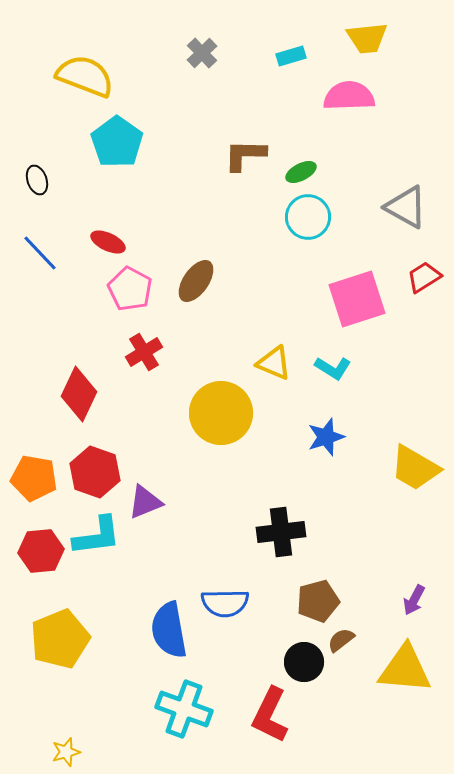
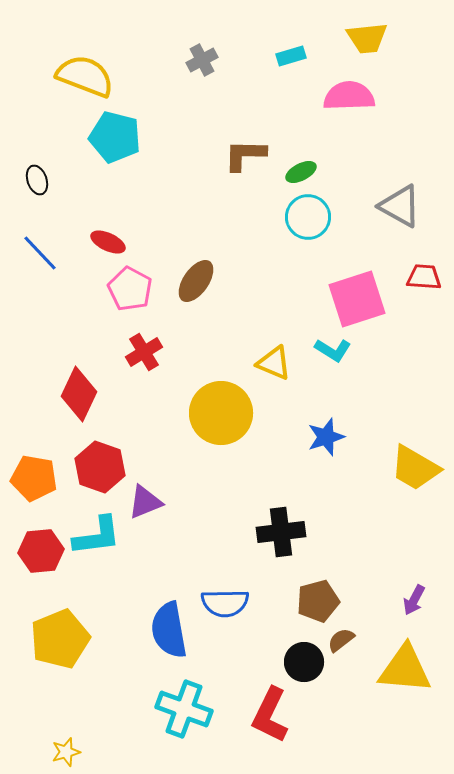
gray cross at (202, 53): moved 7 px down; rotated 16 degrees clockwise
cyan pentagon at (117, 142): moved 2 px left, 5 px up; rotated 21 degrees counterclockwise
gray triangle at (406, 207): moved 6 px left, 1 px up
red trapezoid at (424, 277): rotated 36 degrees clockwise
cyan L-shape at (333, 368): moved 18 px up
red hexagon at (95, 472): moved 5 px right, 5 px up
